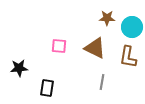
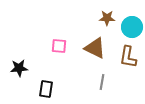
black rectangle: moved 1 px left, 1 px down
